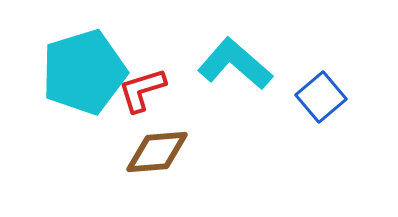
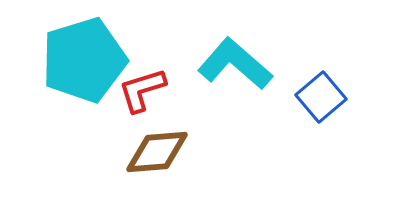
cyan pentagon: moved 12 px up
